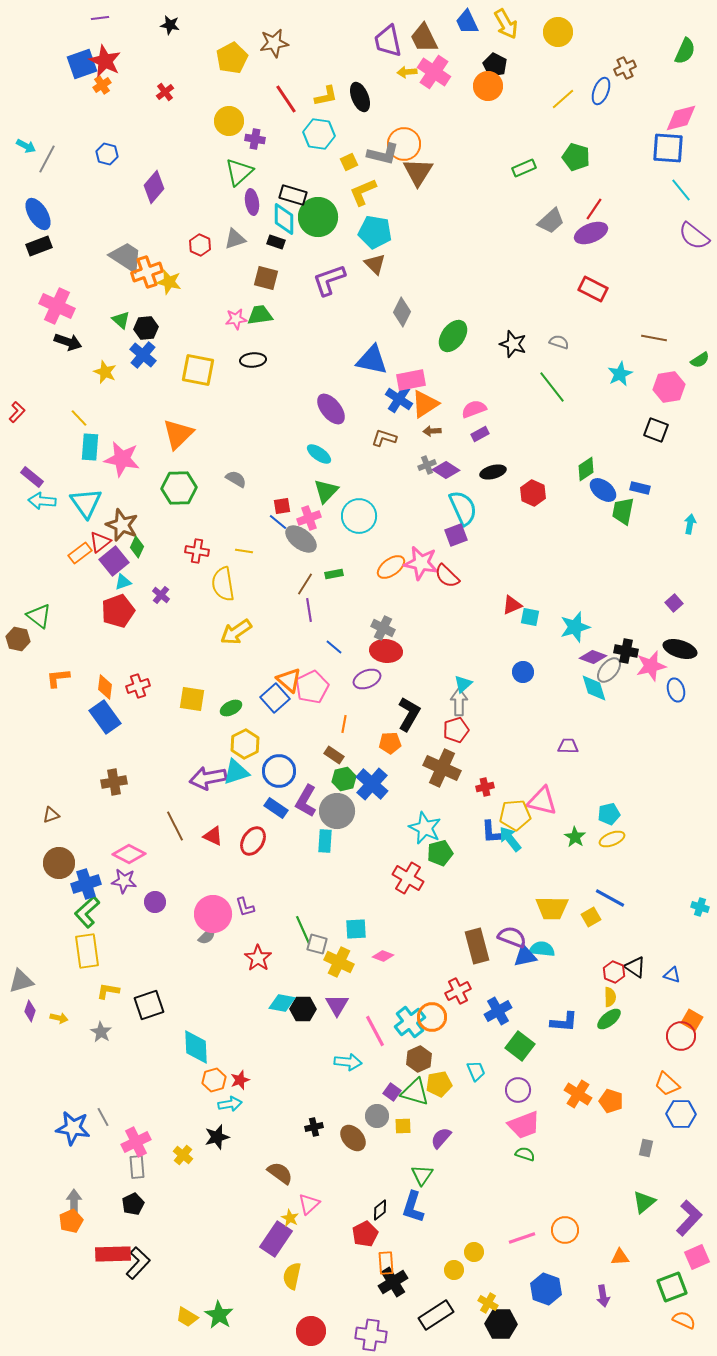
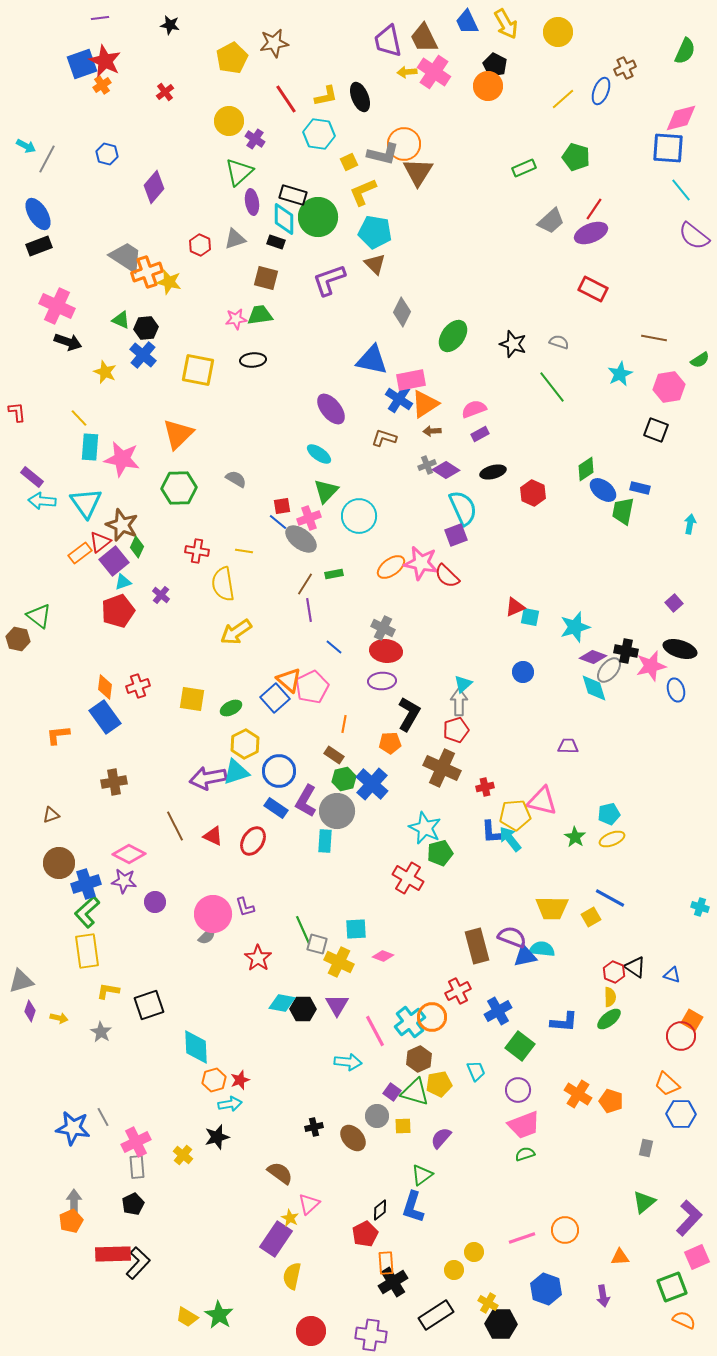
purple cross at (255, 139): rotated 24 degrees clockwise
green triangle at (121, 320): rotated 18 degrees counterclockwise
red L-shape at (17, 412): rotated 50 degrees counterclockwise
red triangle at (512, 605): moved 3 px right, 2 px down
orange L-shape at (58, 678): moved 57 px down
purple ellipse at (367, 679): moved 15 px right, 2 px down; rotated 20 degrees clockwise
green semicircle at (525, 1154): rotated 36 degrees counterclockwise
green triangle at (422, 1175): rotated 20 degrees clockwise
